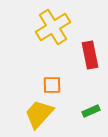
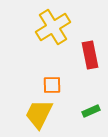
yellow trapezoid: rotated 16 degrees counterclockwise
